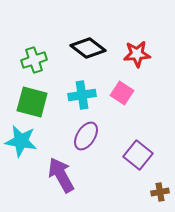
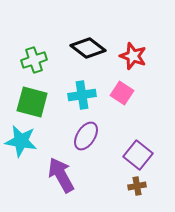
red star: moved 4 px left, 2 px down; rotated 24 degrees clockwise
brown cross: moved 23 px left, 6 px up
